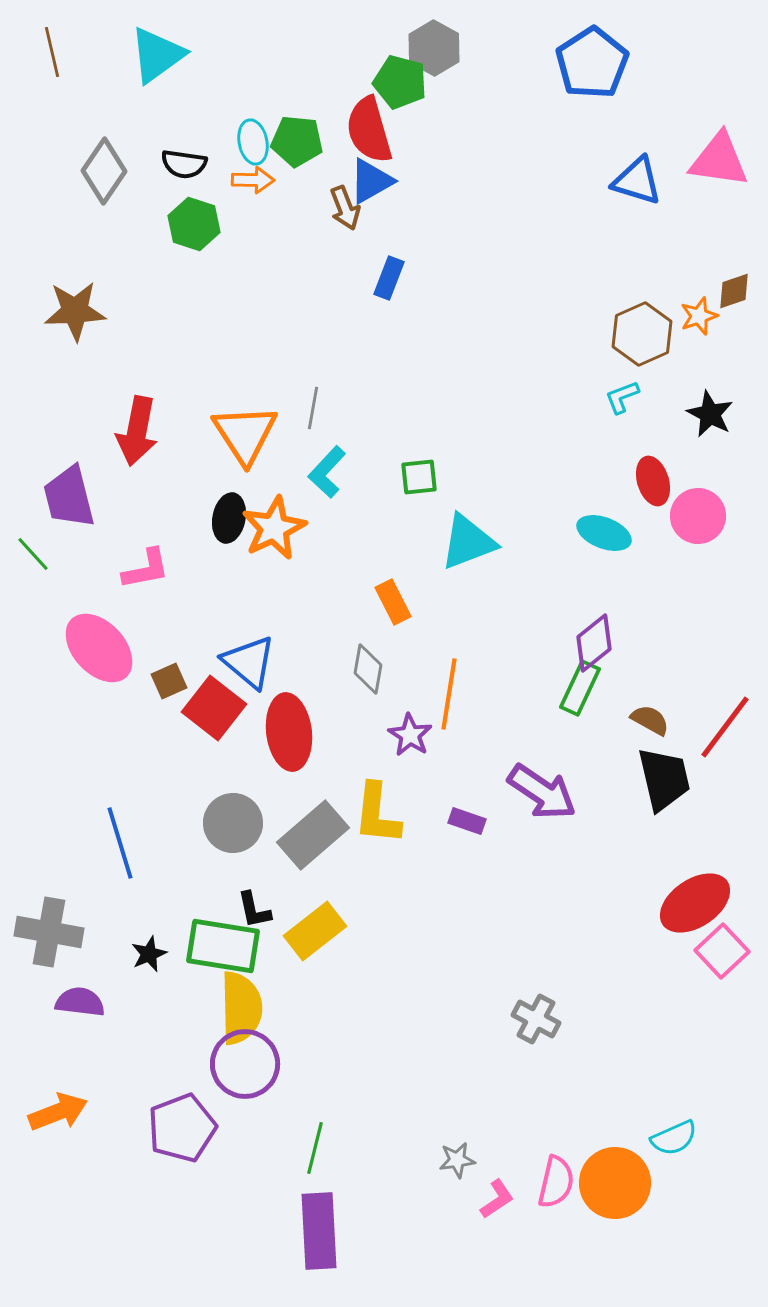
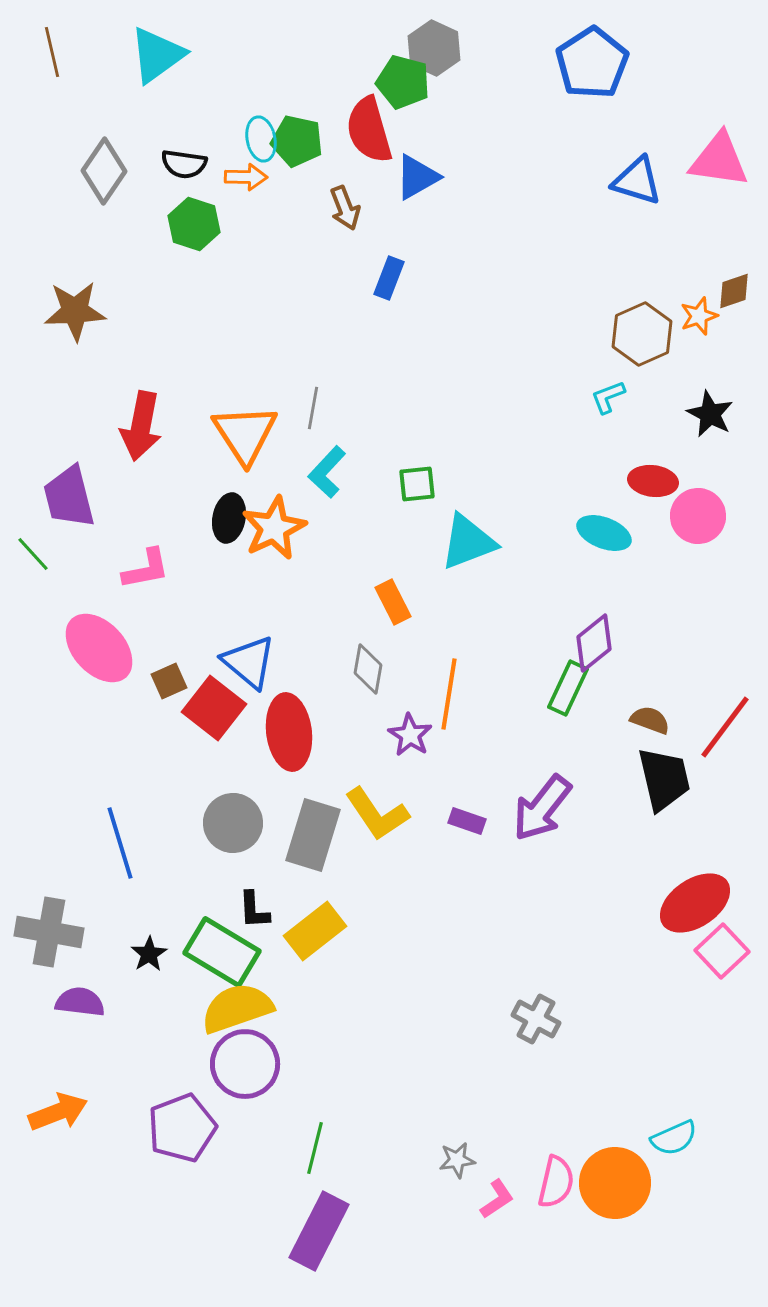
gray hexagon at (434, 48): rotated 4 degrees counterclockwise
green pentagon at (400, 82): moved 3 px right
green pentagon at (297, 141): rotated 6 degrees clockwise
cyan ellipse at (253, 142): moved 8 px right, 3 px up
orange arrow at (253, 180): moved 7 px left, 3 px up
blue triangle at (371, 181): moved 46 px right, 4 px up
cyan L-shape at (622, 397): moved 14 px left
red arrow at (137, 431): moved 4 px right, 5 px up
green square at (419, 477): moved 2 px left, 7 px down
red ellipse at (653, 481): rotated 66 degrees counterclockwise
green rectangle at (580, 688): moved 12 px left
brown semicircle at (650, 720): rotated 9 degrees counterclockwise
purple arrow at (542, 792): moved 16 px down; rotated 94 degrees clockwise
yellow L-shape at (377, 814): rotated 40 degrees counterclockwise
gray rectangle at (313, 835): rotated 32 degrees counterclockwise
black L-shape at (254, 910): rotated 9 degrees clockwise
green rectangle at (223, 946): moved 1 px left, 6 px down; rotated 22 degrees clockwise
black star at (149, 954): rotated 9 degrees counterclockwise
yellow semicircle at (241, 1008): moved 4 px left; rotated 108 degrees counterclockwise
purple rectangle at (319, 1231): rotated 30 degrees clockwise
